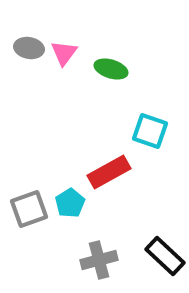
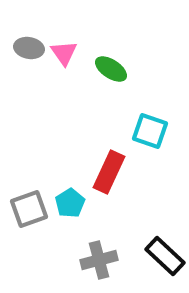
pink triangle: rotated 12 degrees counterclockwise
green ellipse: rotated 16 degrees clockwise
red rectangle: rotated 36 degrees counterclockwise
